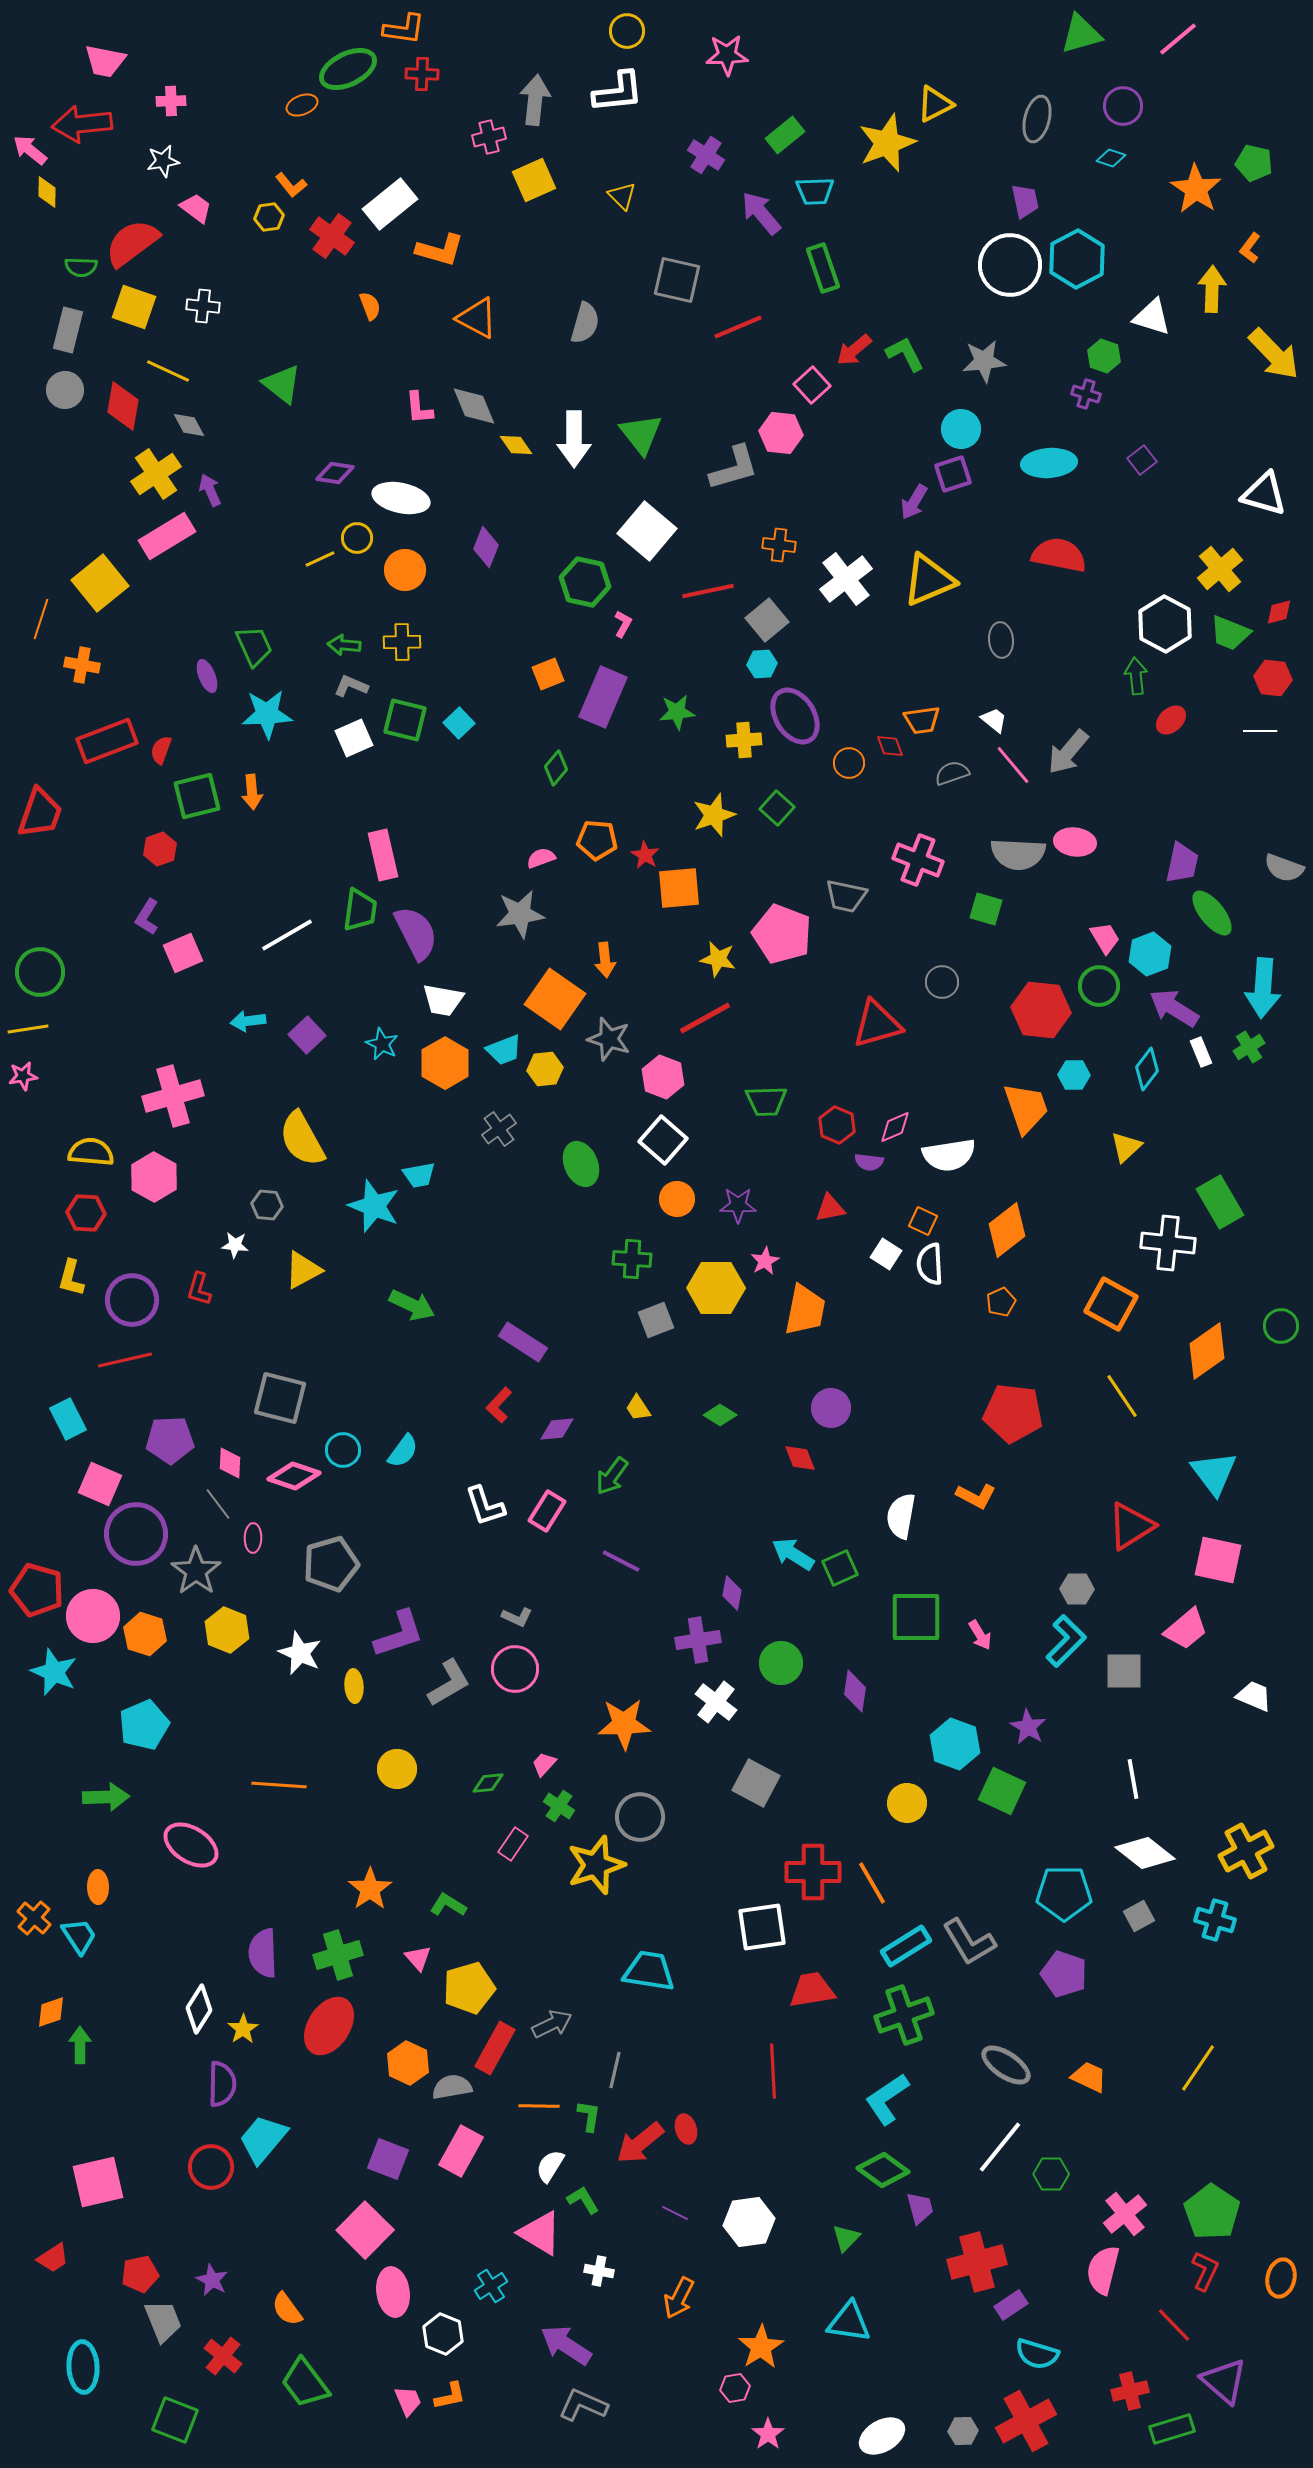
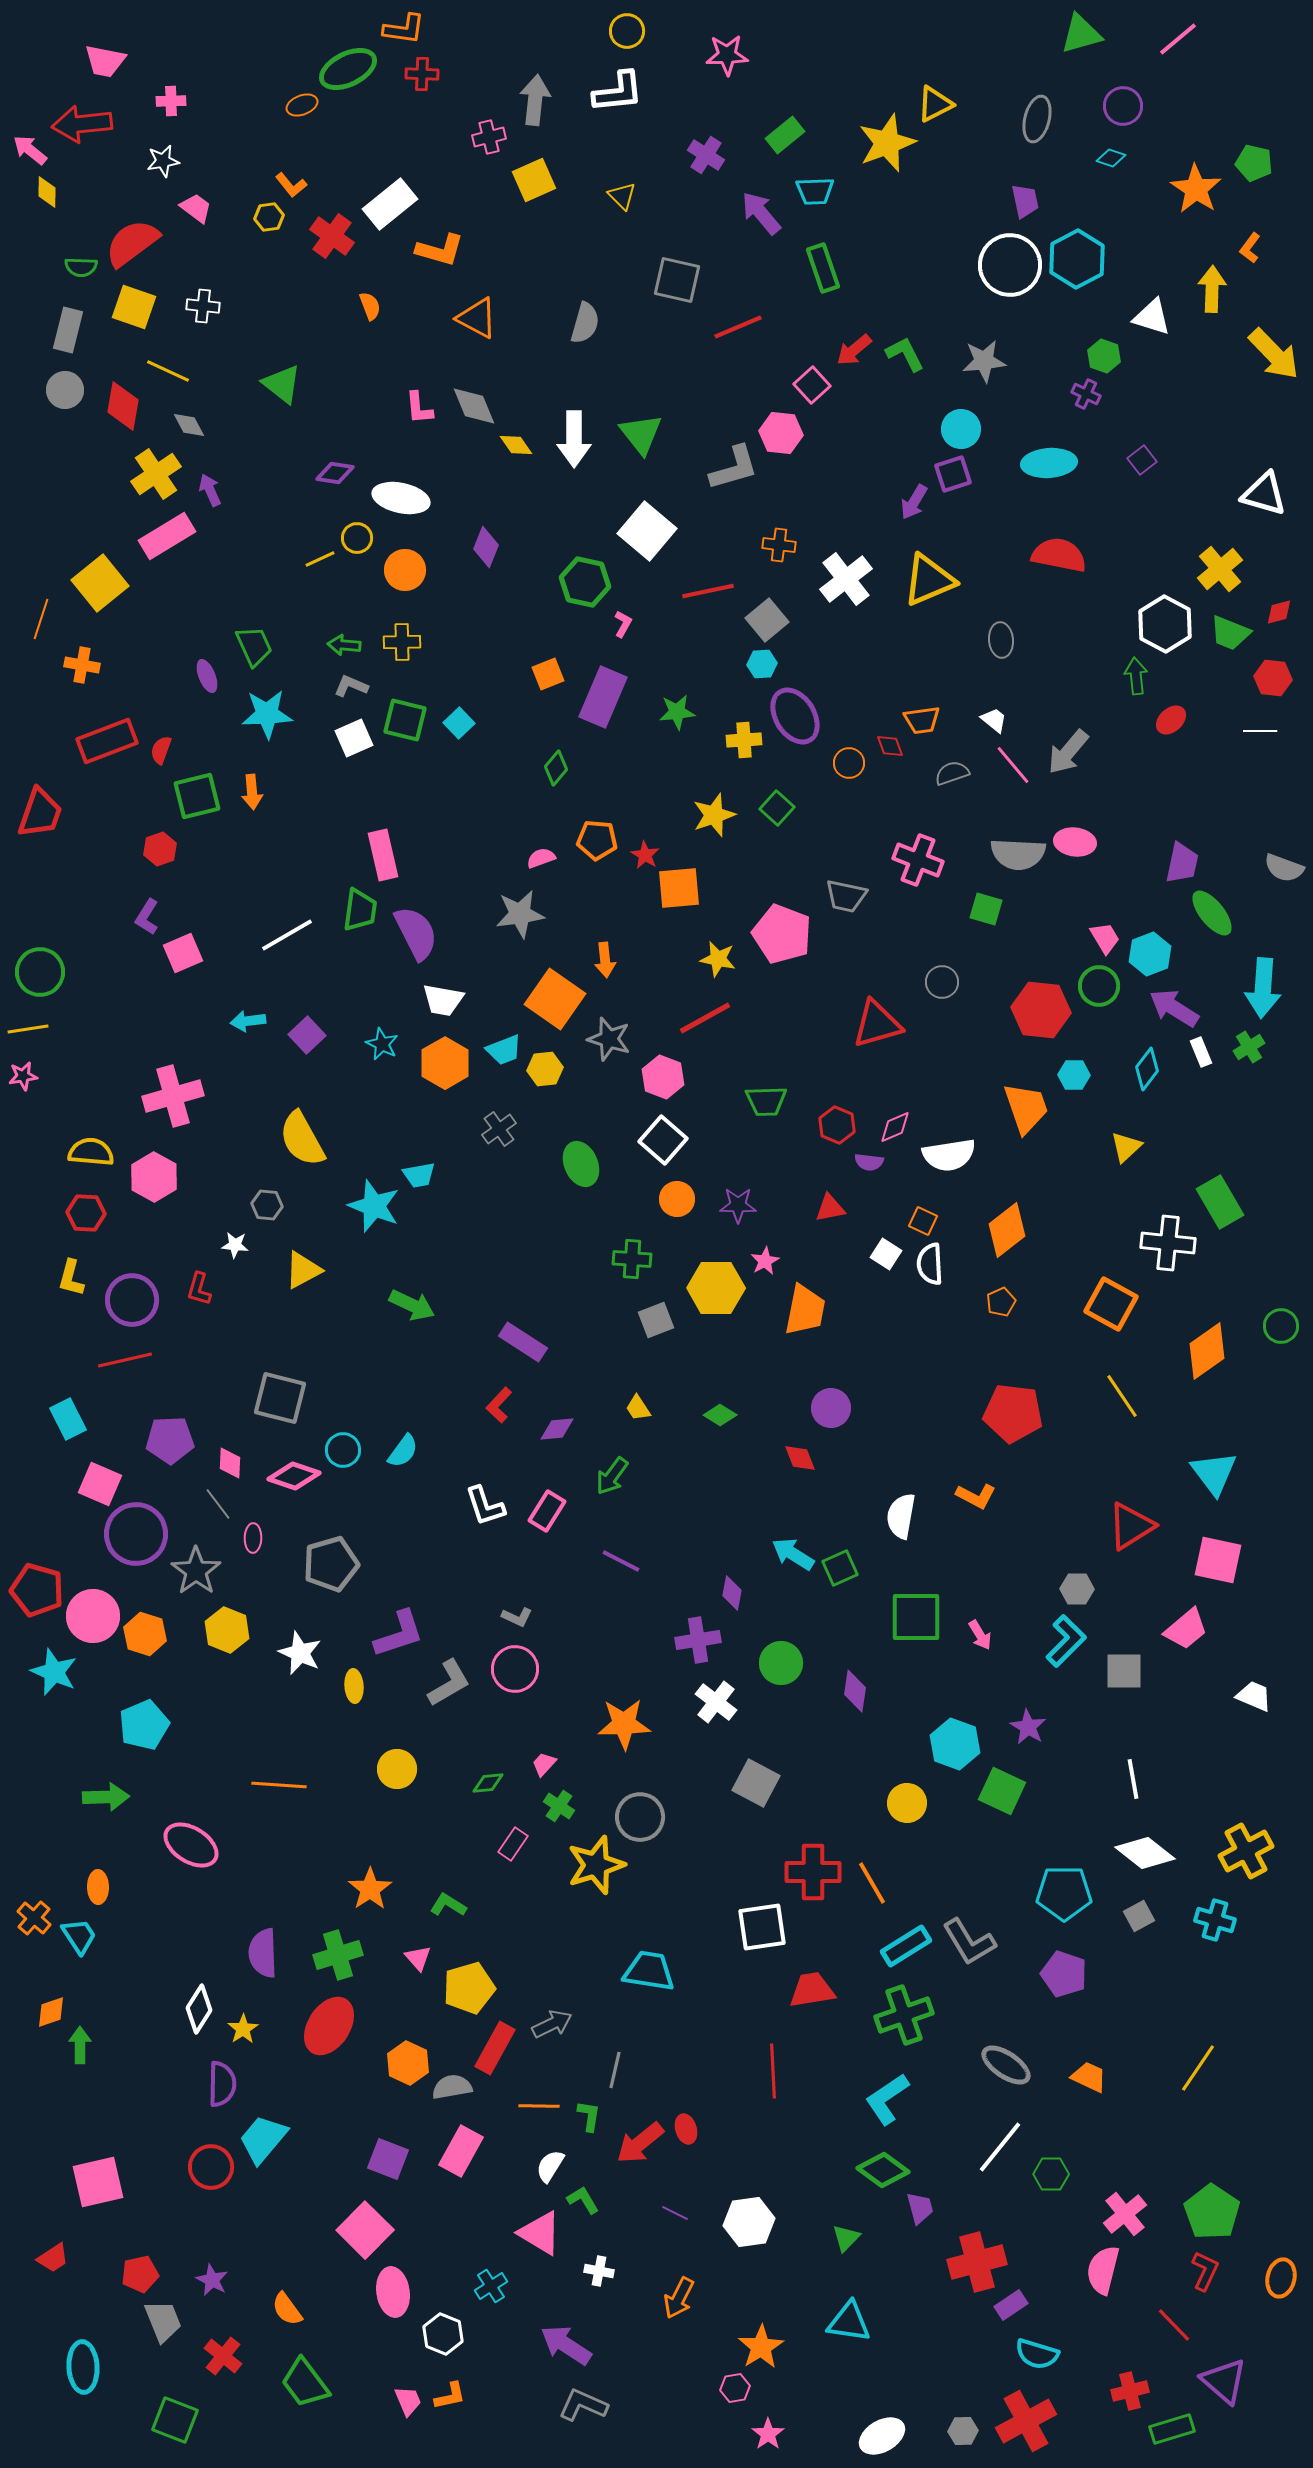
purple cross at (1086, 394): rotated 8 degrees clockwise
